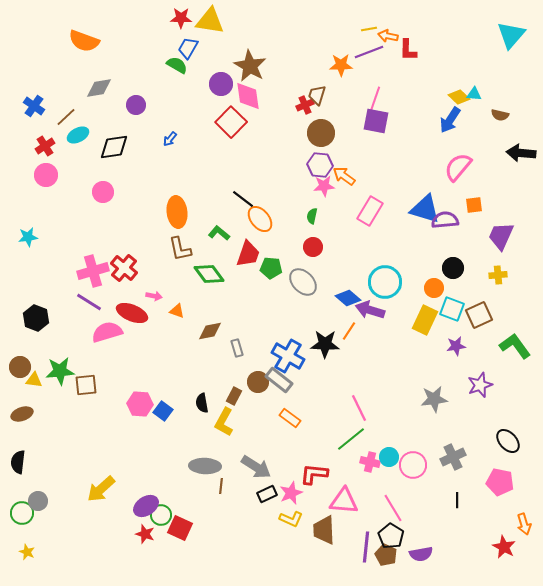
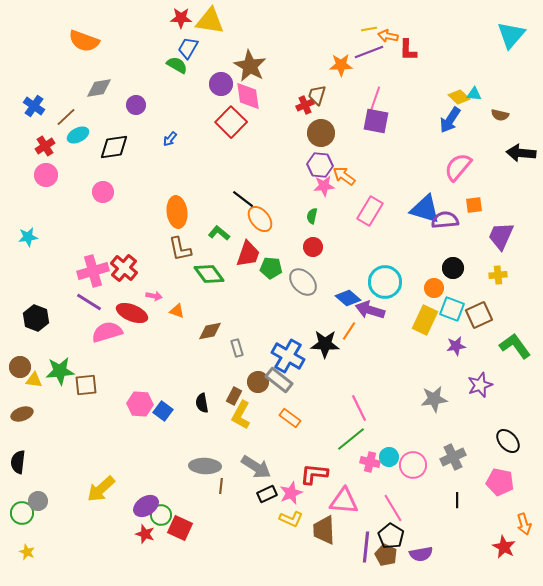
yellow L-shape at (224, 422): moved 17 px right, 7 px up
